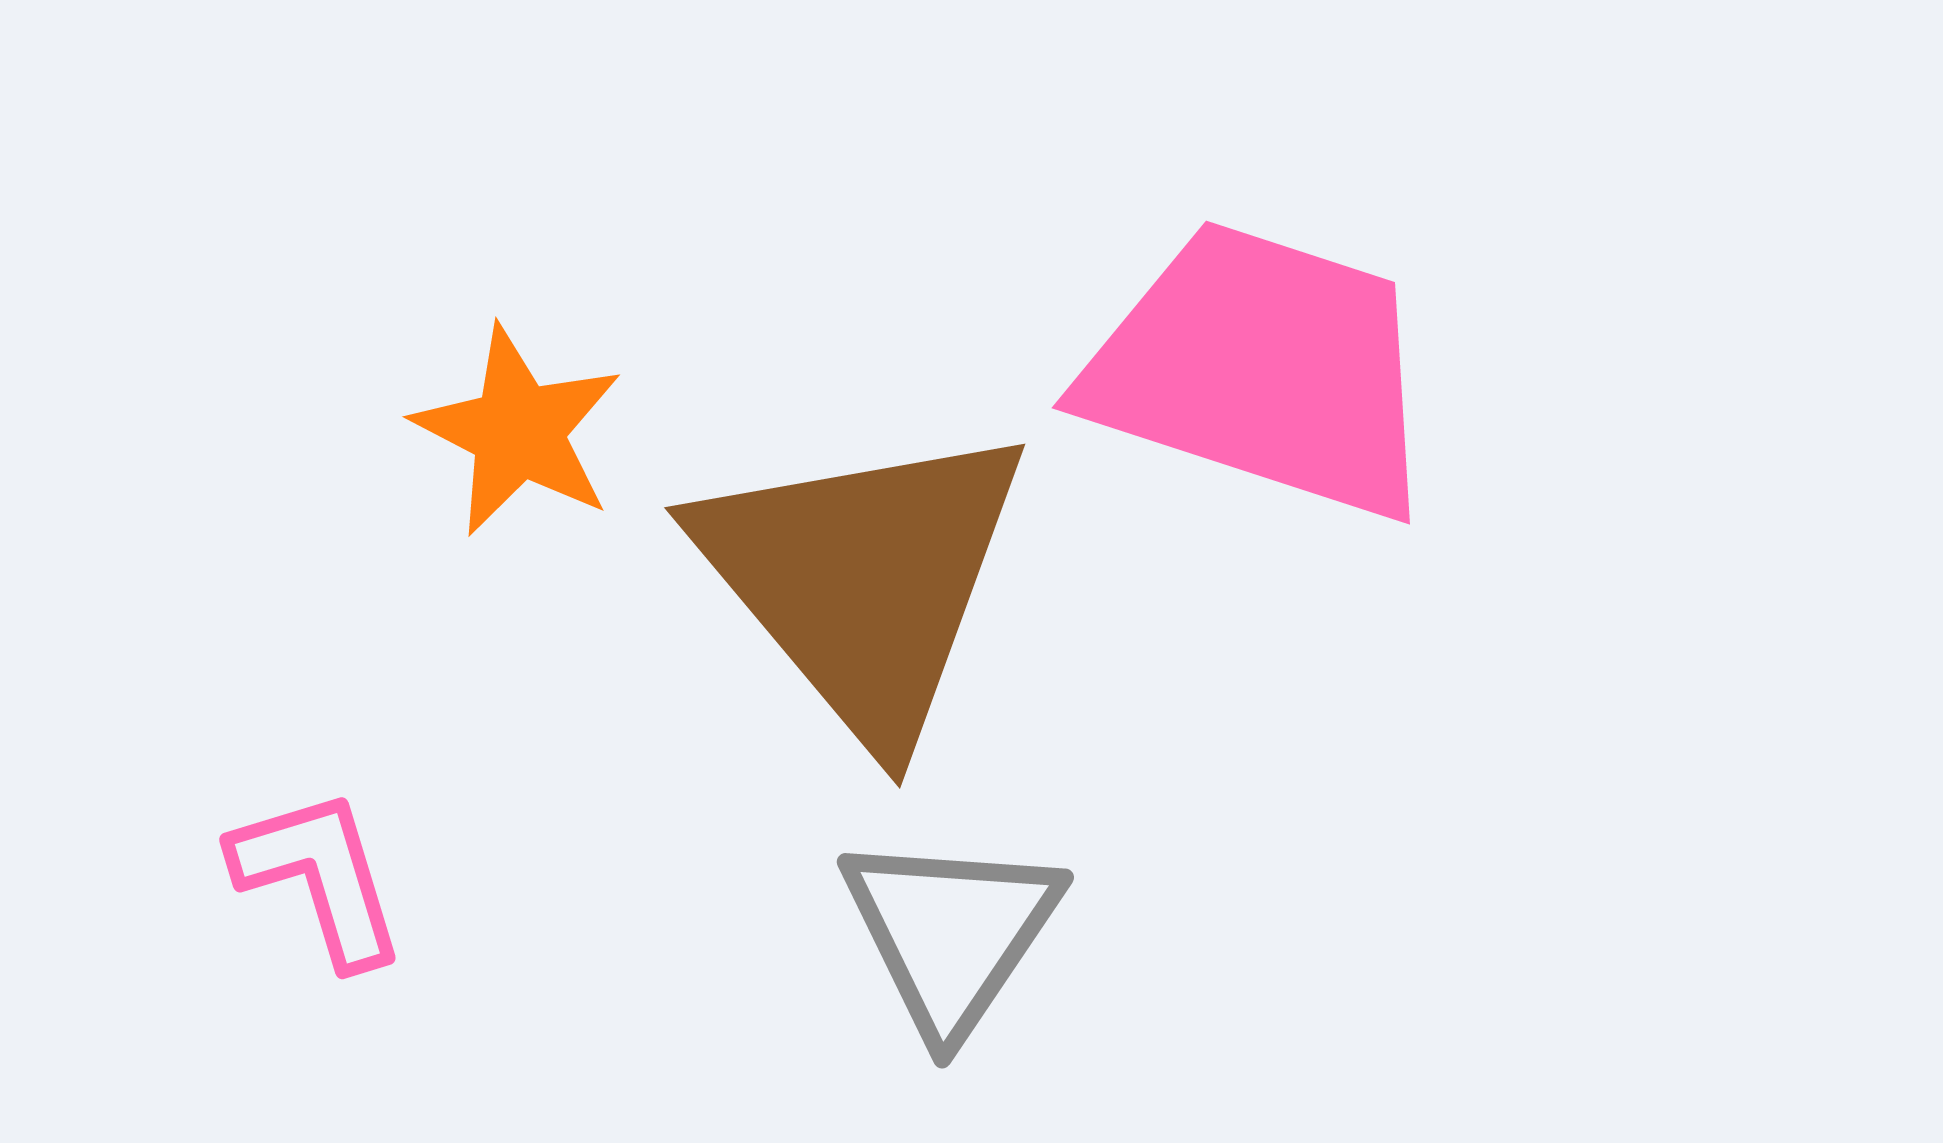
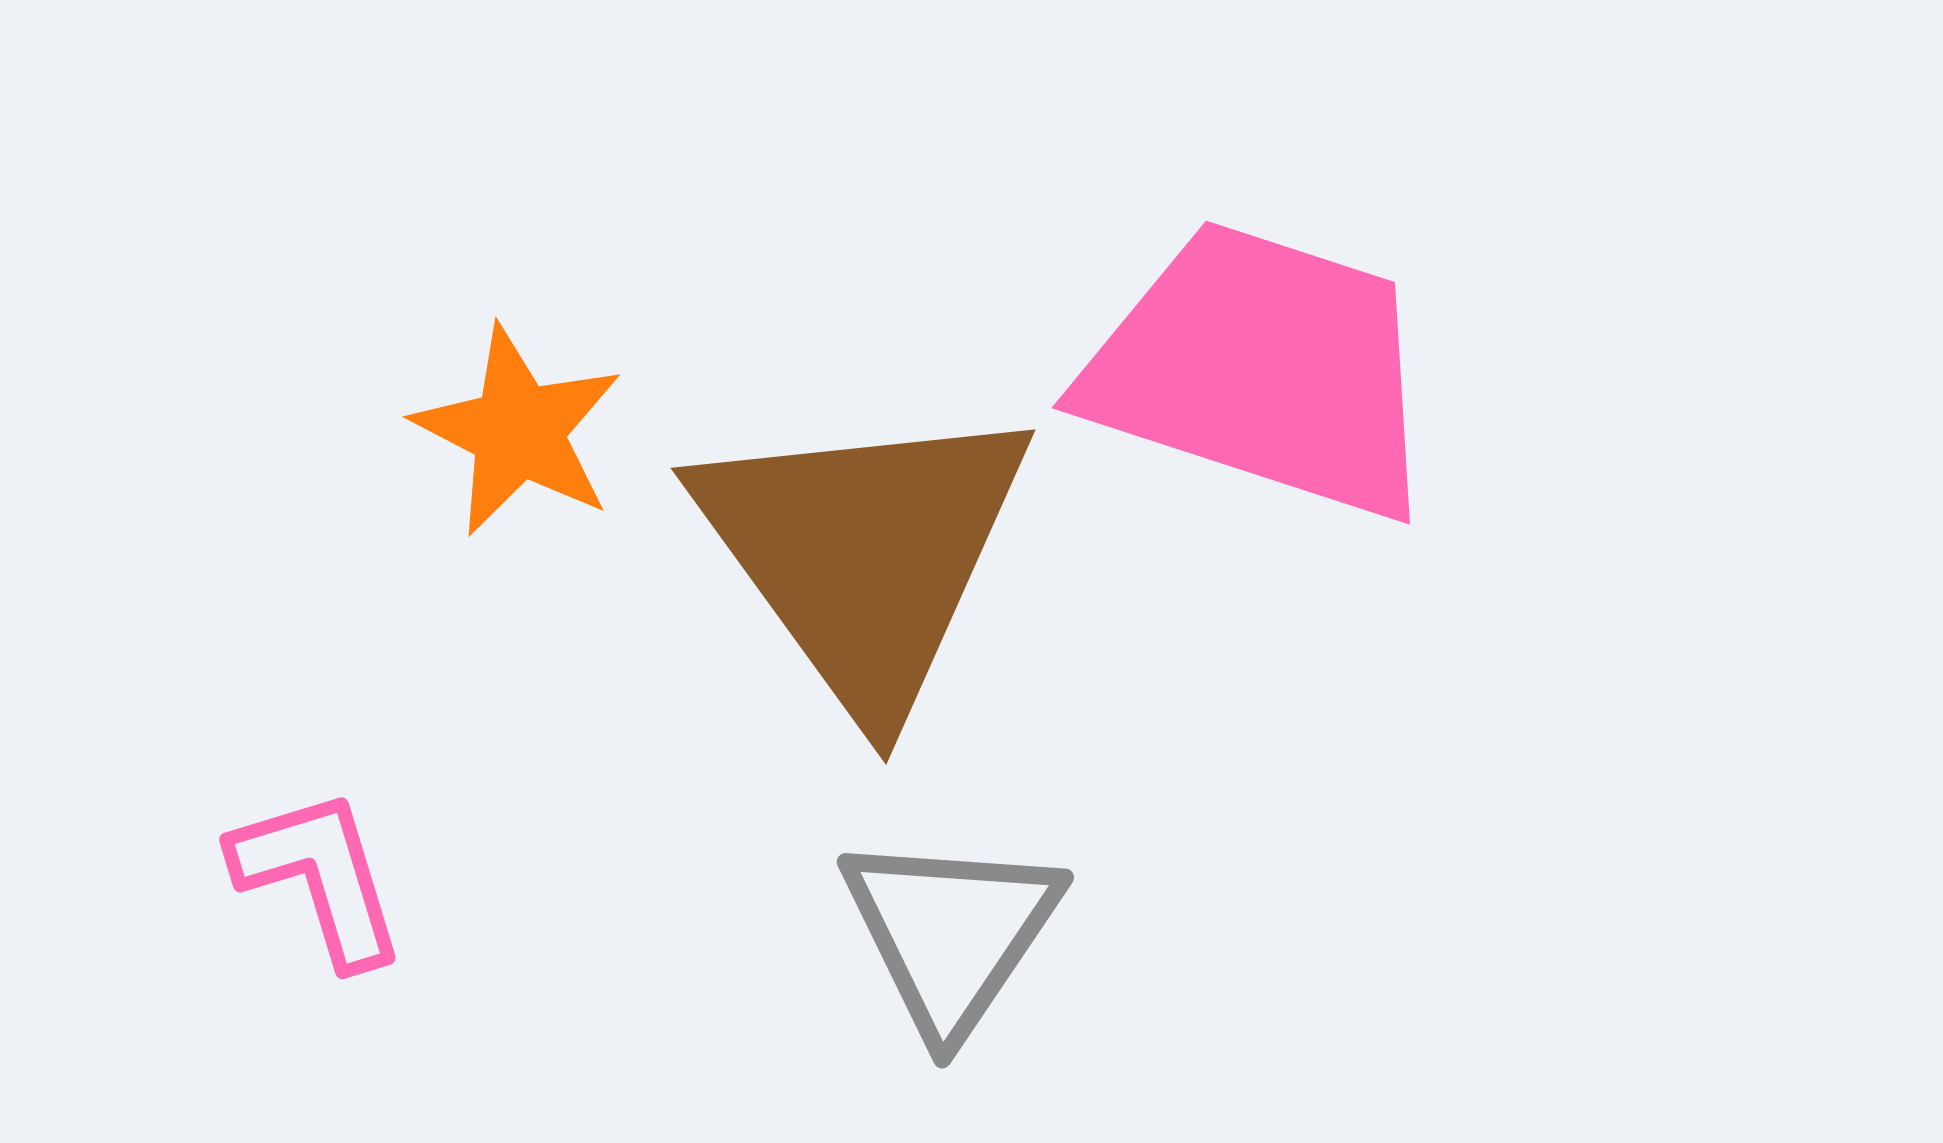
brown triangle: moved 1 px right, 26 px up; rotated 4 degrees clockwise
